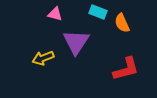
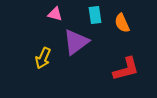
cyan rectangle: moved 3 px left, 3 px down; rotated 60 degrees clockwise
purple triangle: rotated 20 degrees clockwise
yellow arrow: rotated 45 degrees counterclockwise
